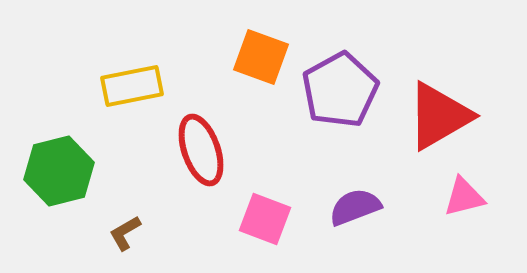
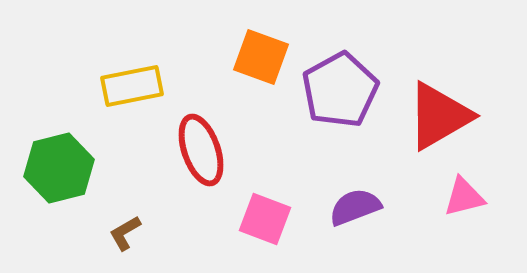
green hexagon: moved 3 px up
